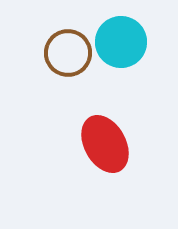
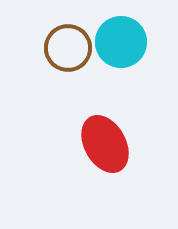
brown circle: moved 5 px up
